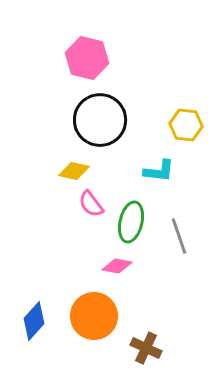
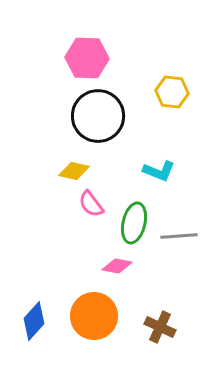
pink hexagon: rotated 12 degrees counterclockwise
black circle: moved 2 px left, 4 px up
yellow hexagon: moved 14 px left, 33 px up
cyan L-shape: rotated 16 degrees clockwise
green ellipse: moved 3 px right, 1 px down
gray line: rotated 75 degrees counterclockwise
brown cross: moved 14 px right, 21 px up
